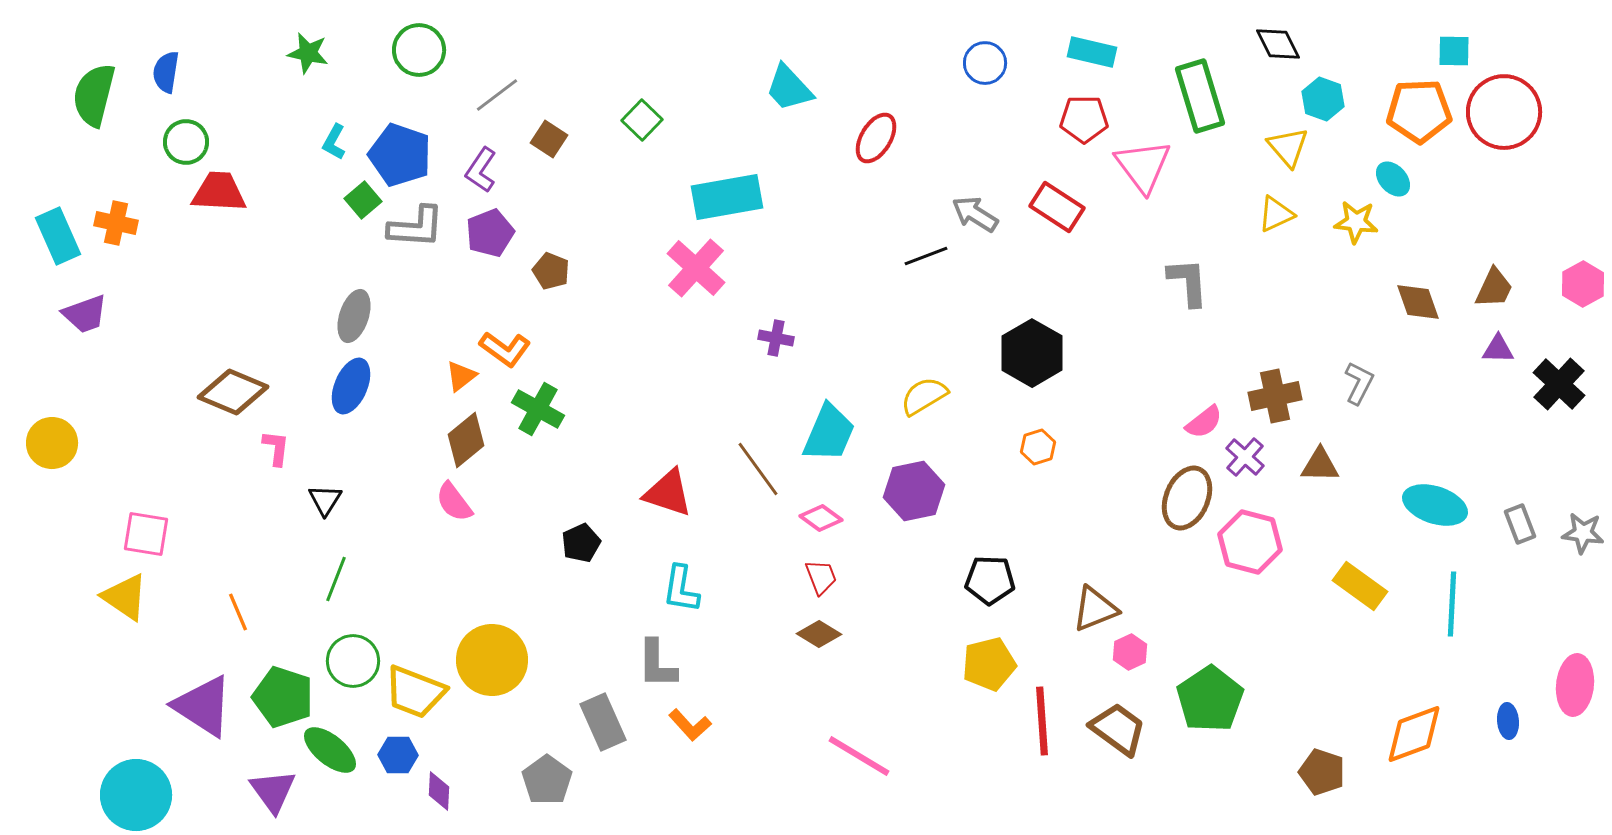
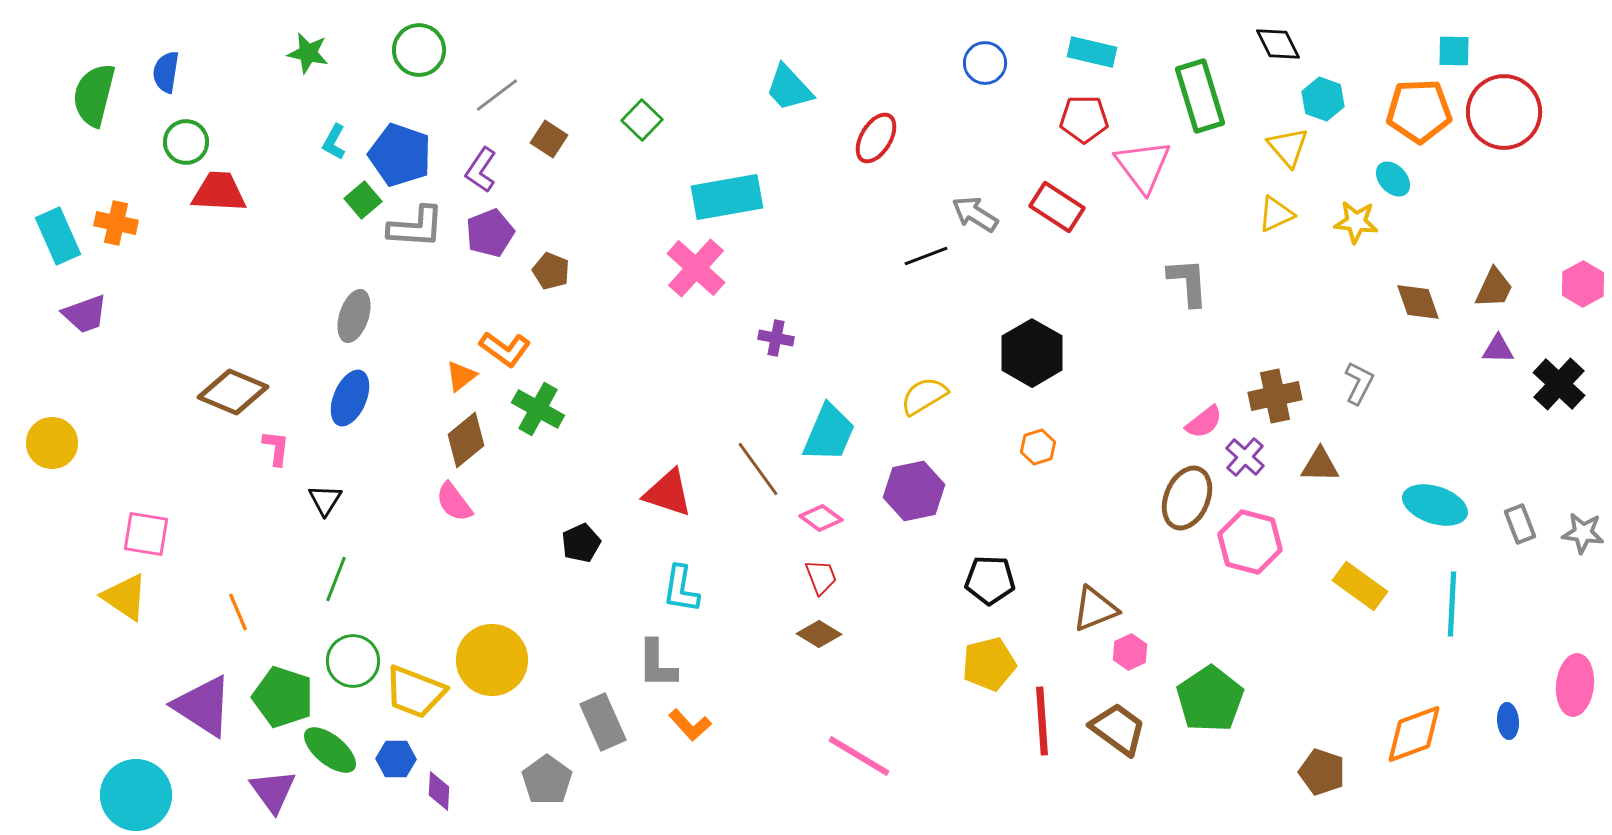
blue ellipse at (351, 386): moved 1 px left, 12 px down
blue hexagon at (398, 755): moved 2 px left, 4 px down
